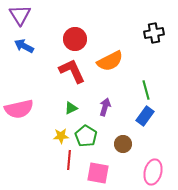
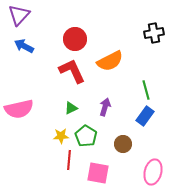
purple triangle: moved 1 px left; rotated 15 degrees clockwise
